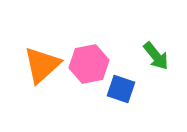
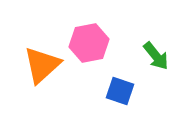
pink hexagon: moved 21 px up
blue square: moved 1 px left, 2 px down
